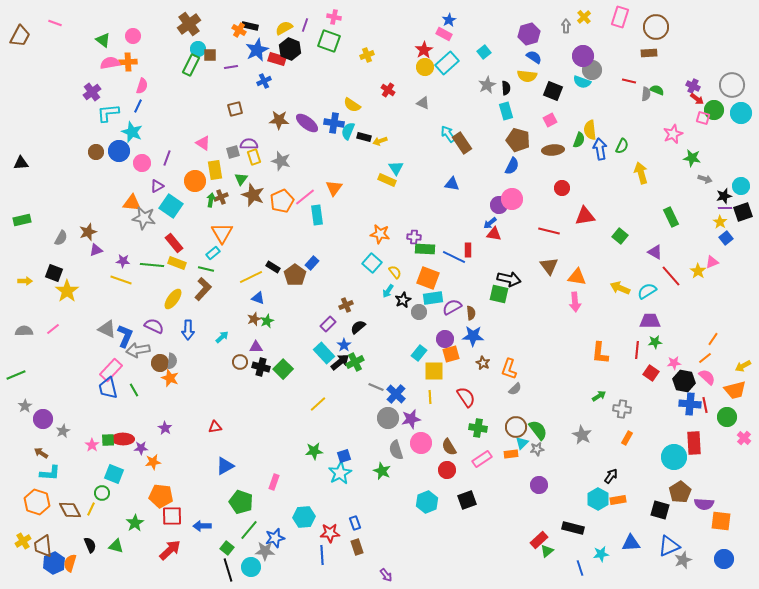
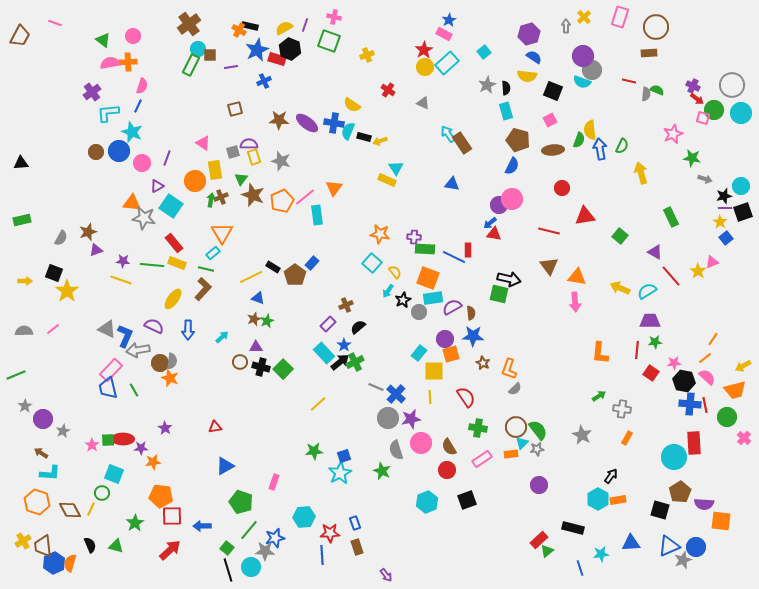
blue circle at (724, 559): moved 28 px left, 12 px up
